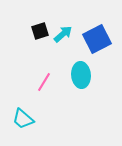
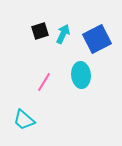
cyan arrow: rotated 24 degrees counterclockwise
cyan trapezoid: moved 1 px right, 1 px down
